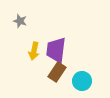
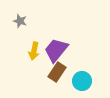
purple trapezoid: rotated 32 degrees clockwise
